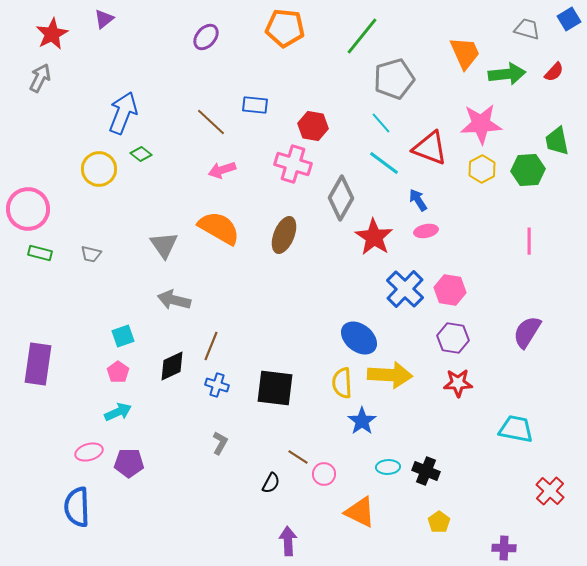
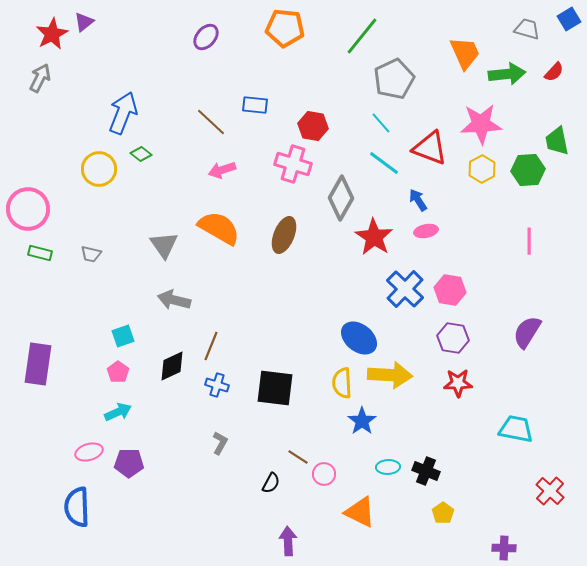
purple triangle at (104, 19): moved 20 px left, 3 px down
gray pentagon at (394, 79): rotated 9 degrees counterclockwise
yellow pentagon at (439, 522): moved 4 px right, 9 px up
